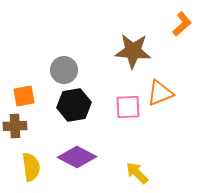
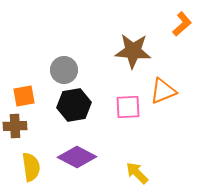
orange triangle: moved 3 px right, 2 px up
